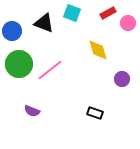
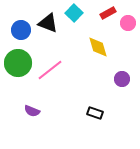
cyan square: moved 2 px right; rotated 24 degrees clockwise
black triangle: moved 4 px right
blue circle: moved 9 px right, 1 px up
yellow diamond: moved 3 px up
green circle: moved 1 px left, 1 px up
